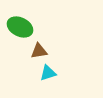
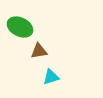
cyan triangle: moved 3 px right, 4 px down
